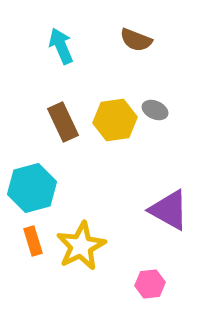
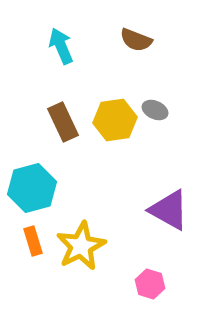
pink hexagon: rotated 24 degrees clockwise
